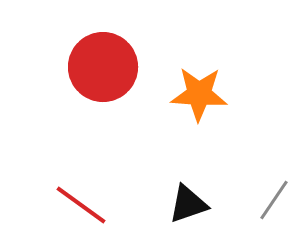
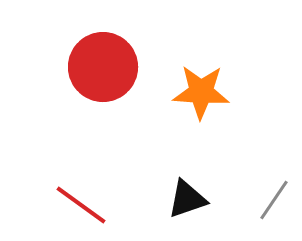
orange star: moved 2 px right, 2 px up
black triangle: moved 1 px left, 5 px up
